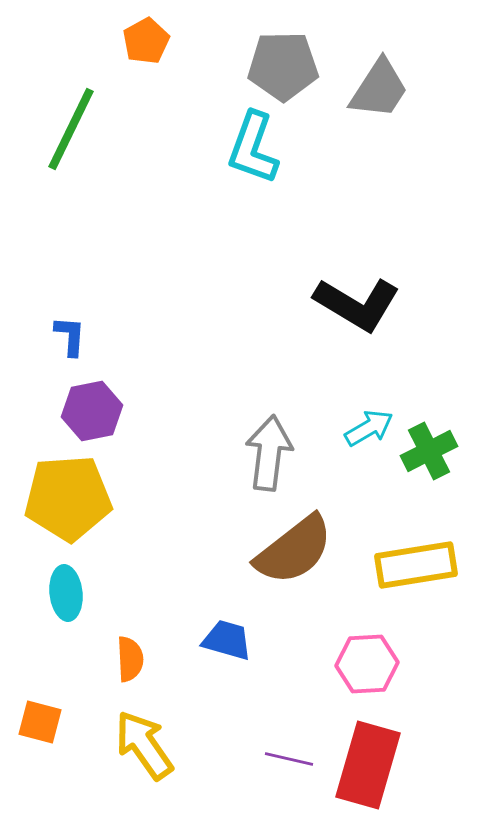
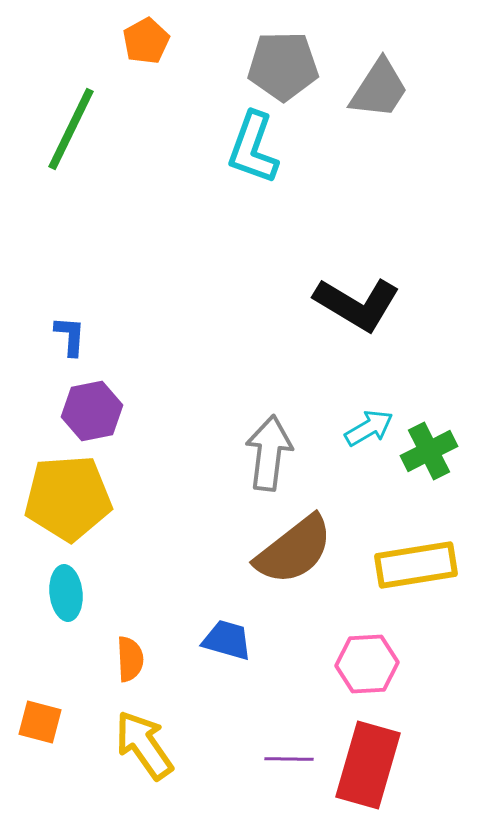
purple line: rotated 12 degrees counterclockwise
